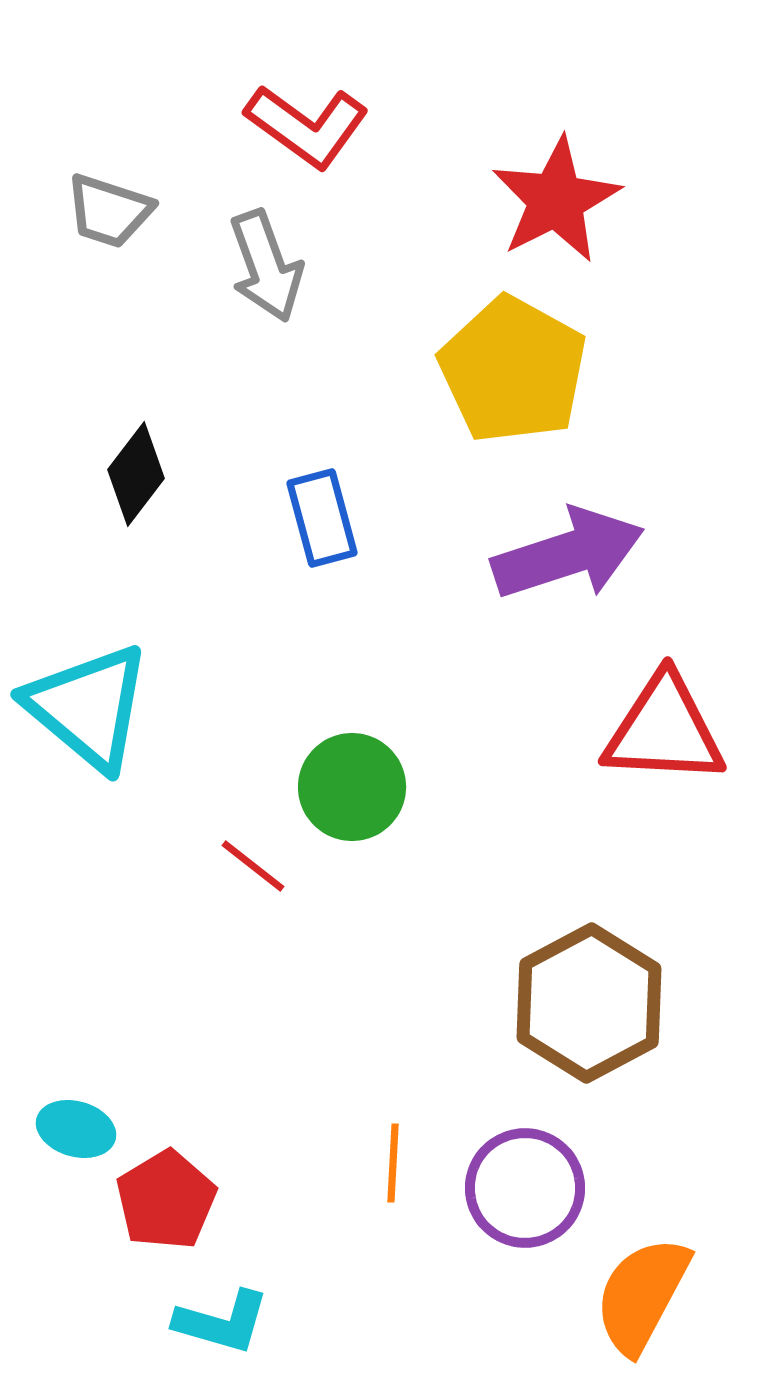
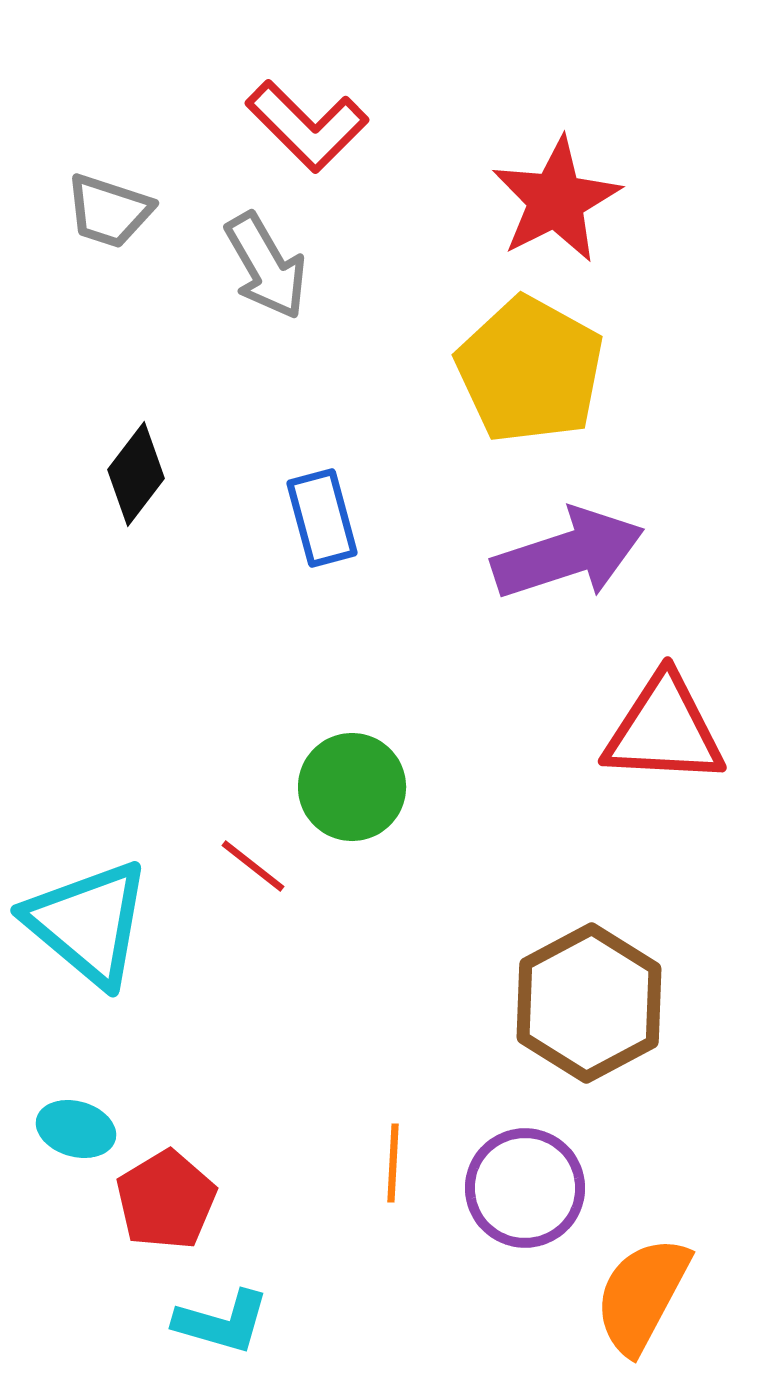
red L-shape: rotated 9 degrees clockwise
gray arrow: rotated 10 degrees counterclockwise
yellow pentagon: moved 17 px right
cyan triangle: moved 216 px down
